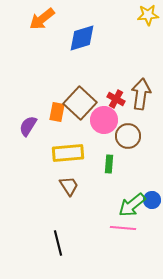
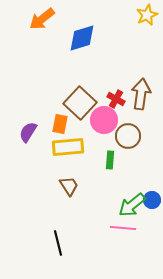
yellow star: moved 1 px left; rotated 20 degrees counterclockwise
orange rectangle: moved 3 px right, 12 px down
purple semicircle: moved 6 px down
yellow rectangle: moved 6 px up
green rectangle: moved 1 px right, 4 px up
